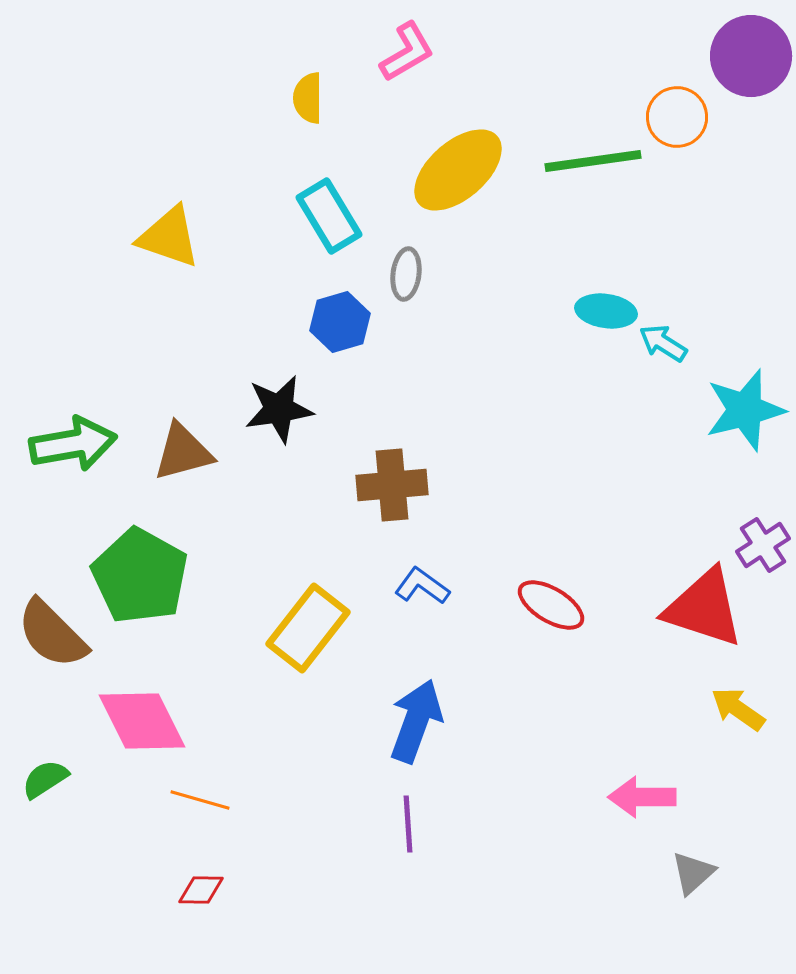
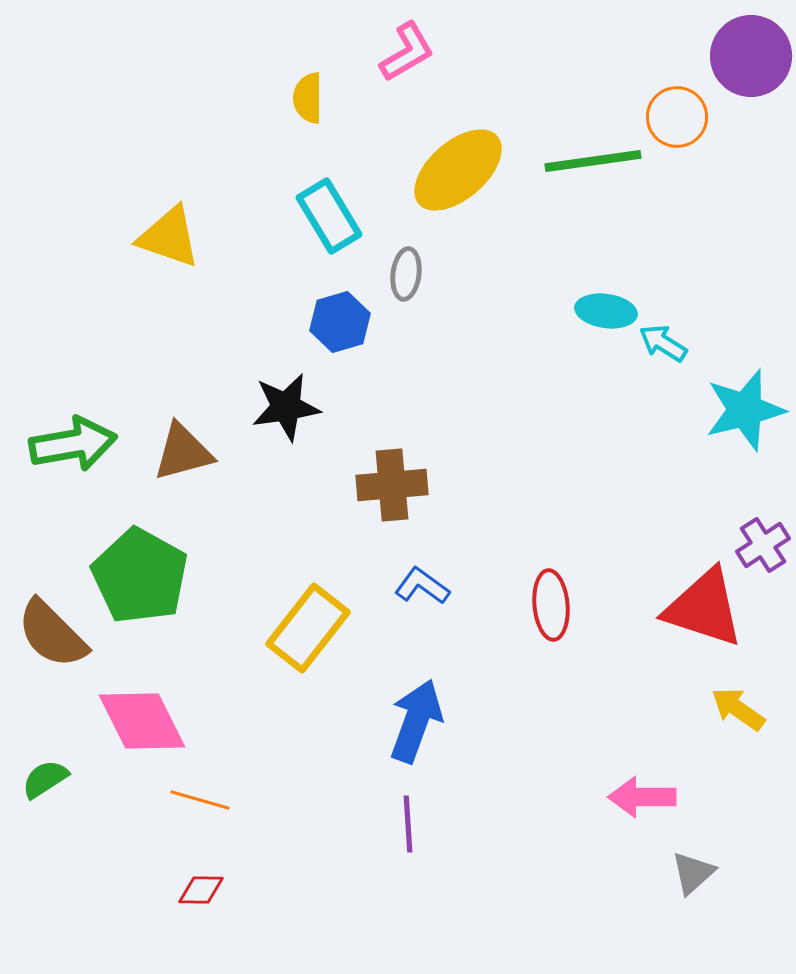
black star: moved 7 px right, 2 px up
red ellipse: rotated 54 degrees clockwise
